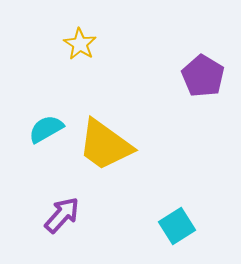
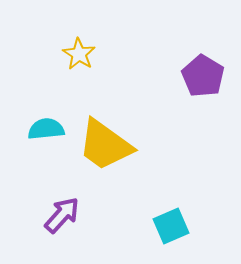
yellow star: moved 1 px left, 10 px down
cyan semicircle: rotated 24 degrees clockwise
cyan square: moved 6 px left; rotated 9 degrees clockwise
